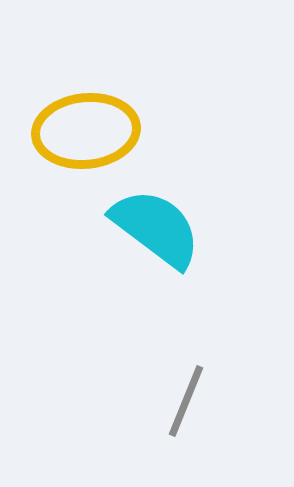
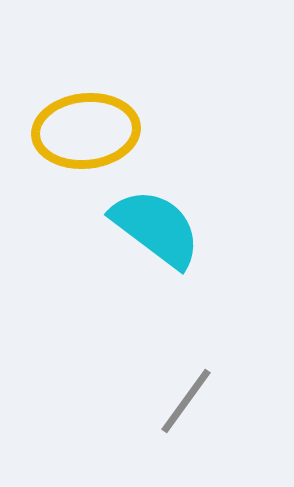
gray line: rotated 14 degrees clockwise
